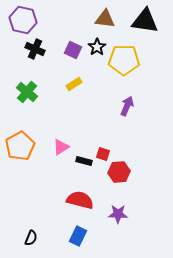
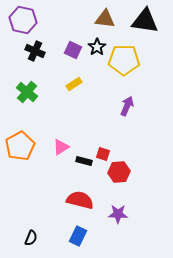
black cross: moved 2 px down
